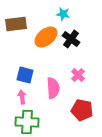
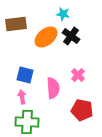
black cross: moved 3 px up
